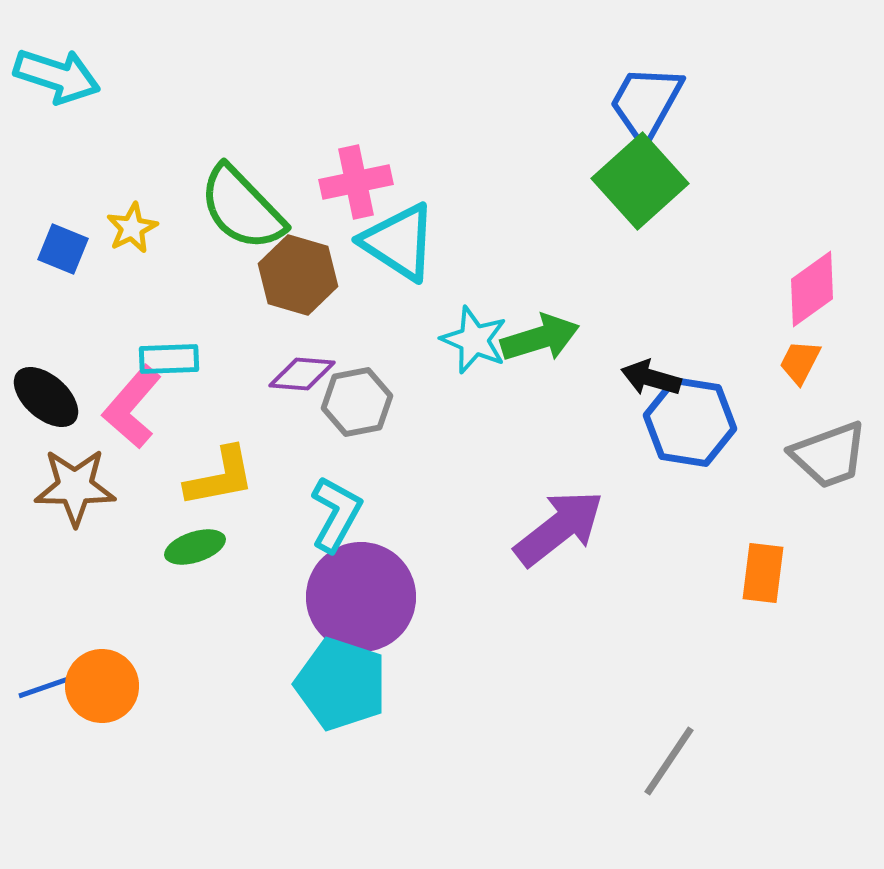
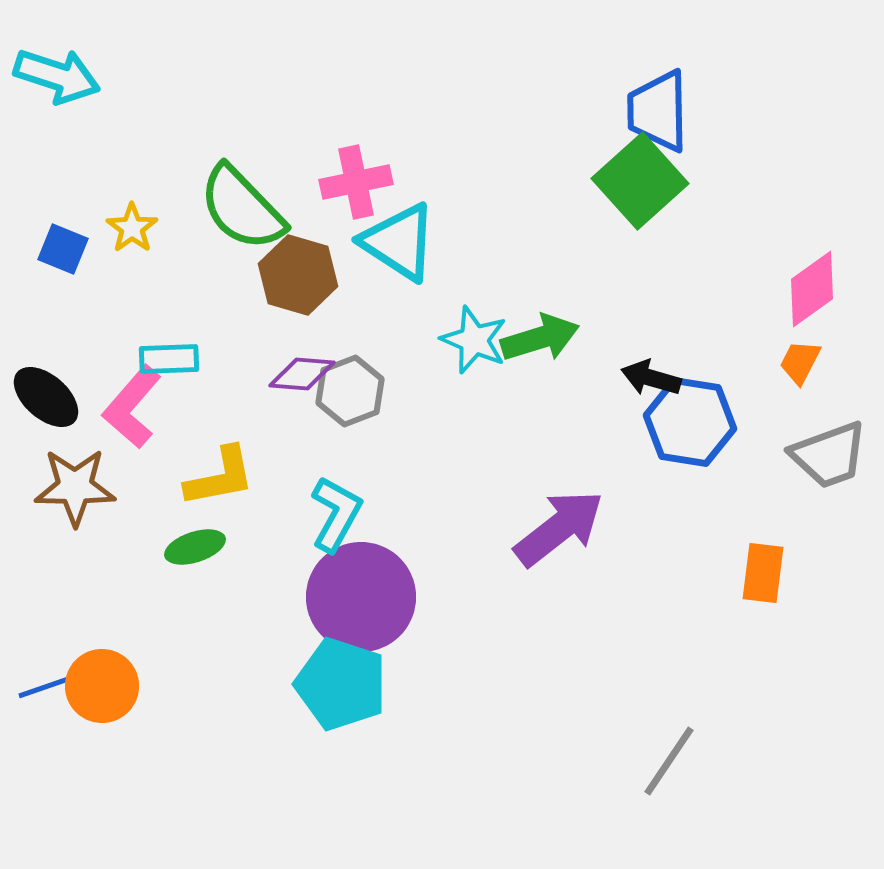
blue trapezoid: moved 12 px right, 8 px down; rotated 30 degrees counterclockwise
yellow star: rotated 9 degrees counterclockwise
gray hexagon: moved 7 px left, 11 px up; rotated 10 degrees counterclockwise
